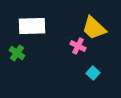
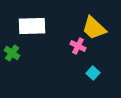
green cross: moved 5 px left
